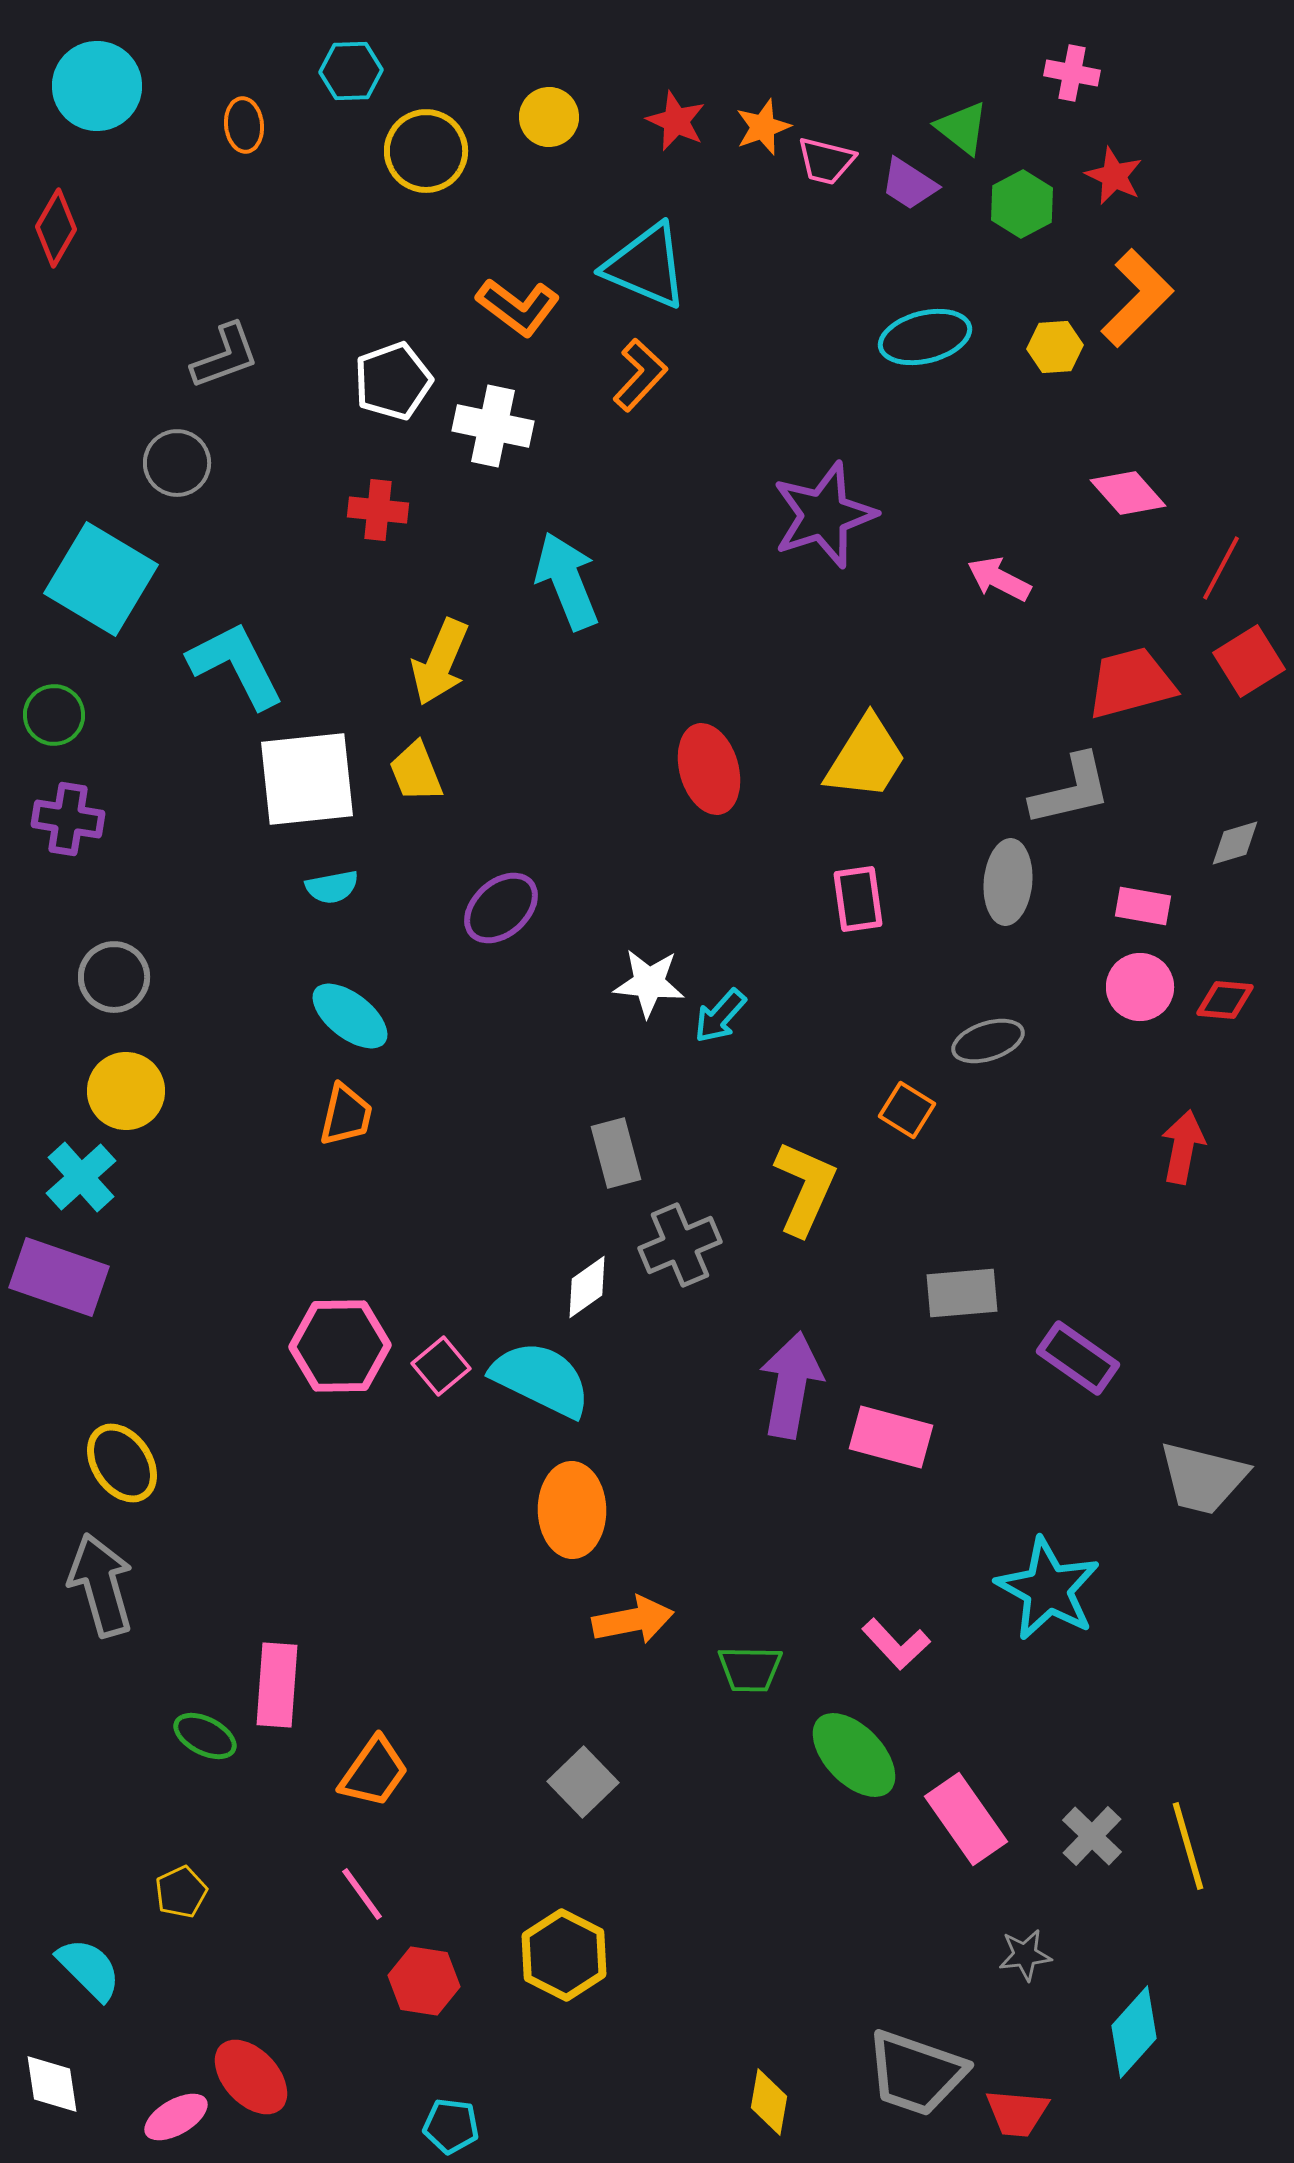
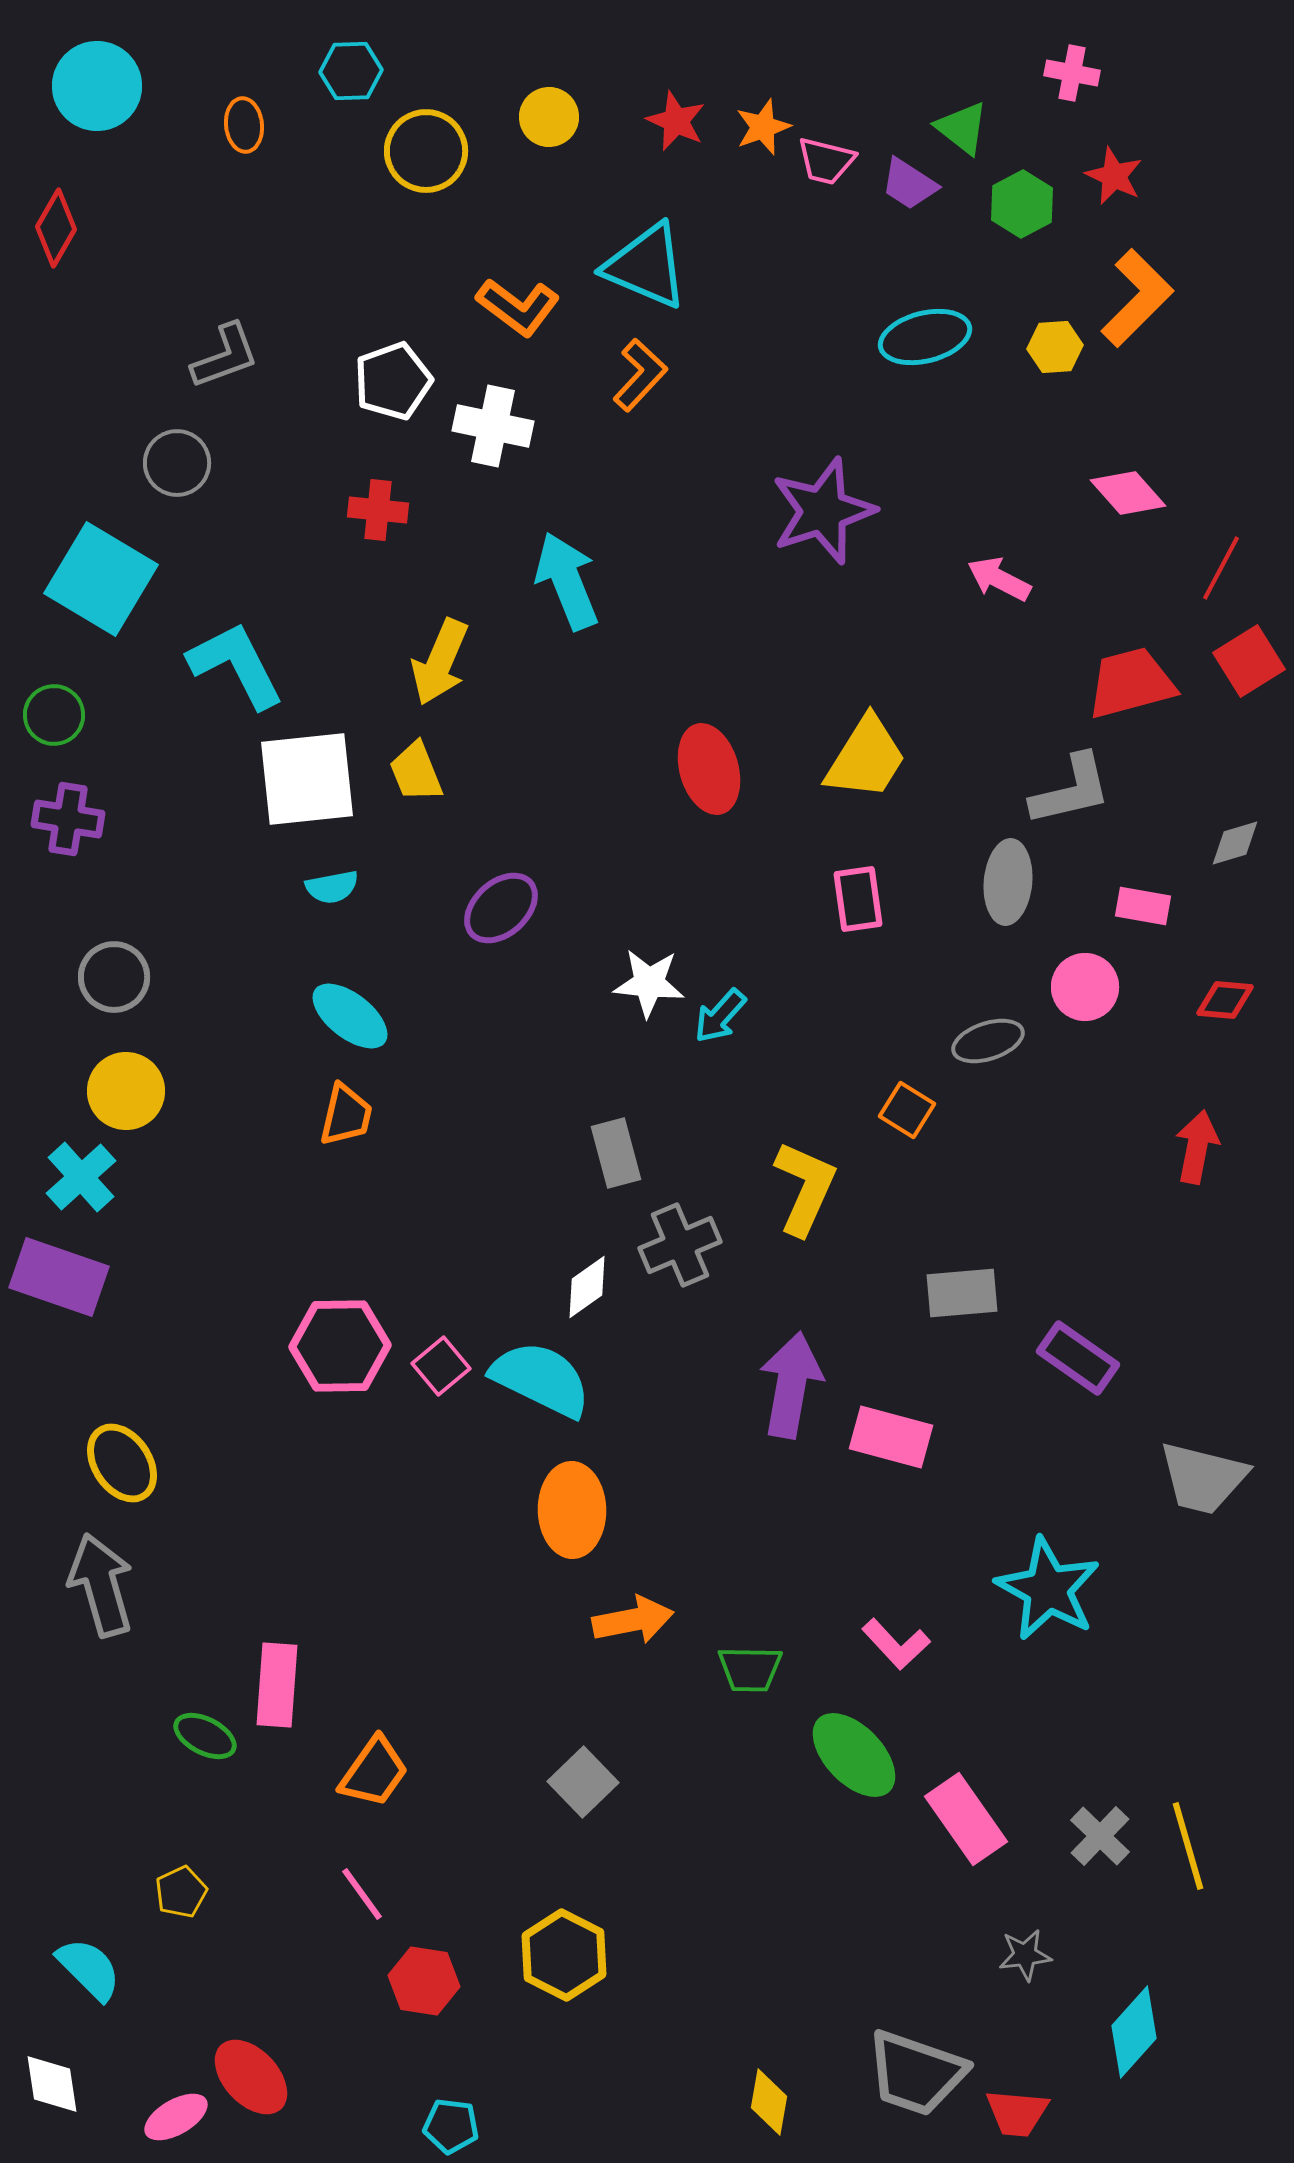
purple star at (824, 515): moved 1 px left, 4 px up
pink circle at (1140, 987): moved 55 px left
red arrow at (1183, 1147): moved 14 px right
gray cross at (1092, 1836): moved 8 px right
